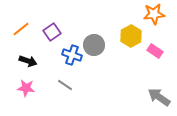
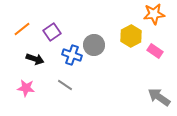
orange line: moved 1 px right
black arrow: moved 7 px right, 2 px up
